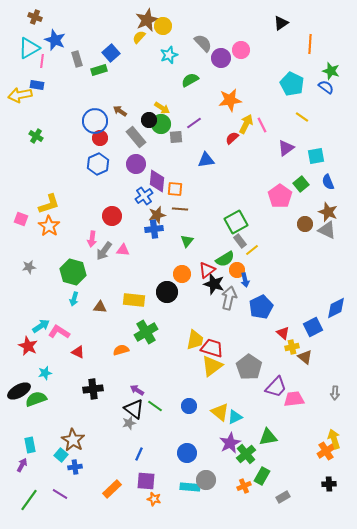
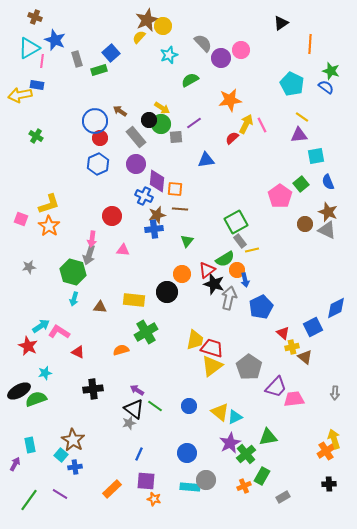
purple triangle at (286, 148): moved 13 px right, 13 px up; rotated 30 degrees clockwise
blue cross at (144, 196): rotated 30 degrees counterclockwise
yellow line at (252, 250): rotated 24 degrees clockwise
gray arrow at (104, 251): moved 15 px left, 4 px down; rotated 18 degrees counterclockwise
purple arrow at (22, 465): moved 7 px left, 1 px up
